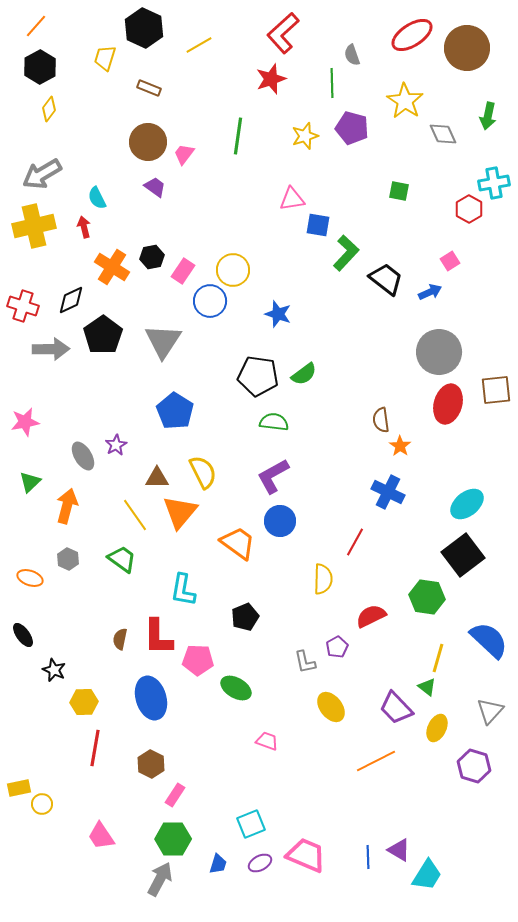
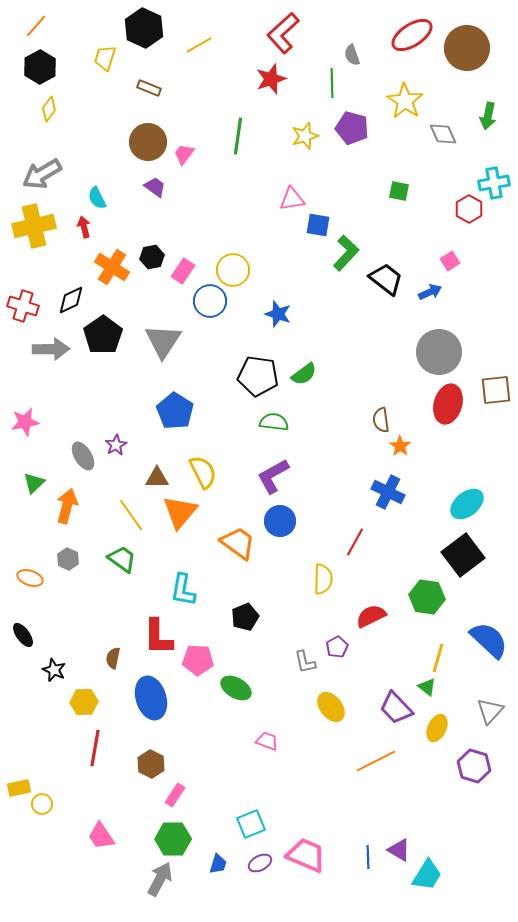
green triangle at (30, 482): moved 4 px right, 1 px down
yellow line at (135, 515): moved 4 px left
brown semicircle at (120, 639): moved 7 px left, 19 px down
